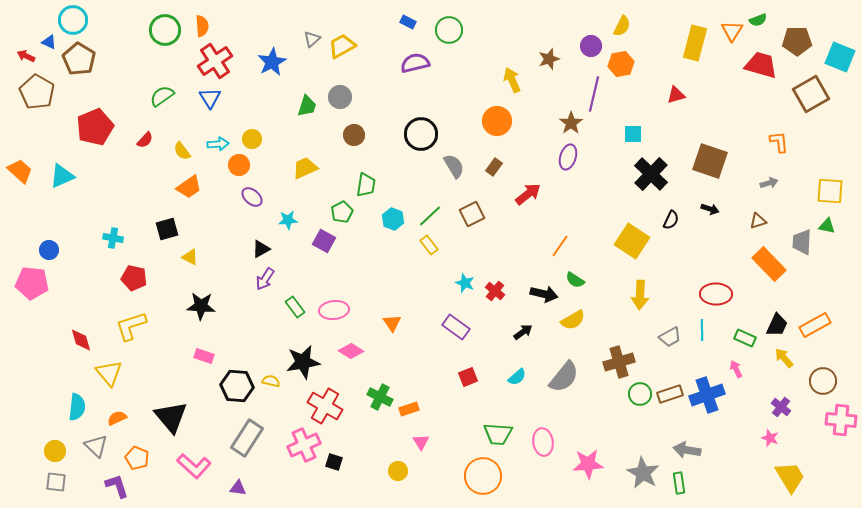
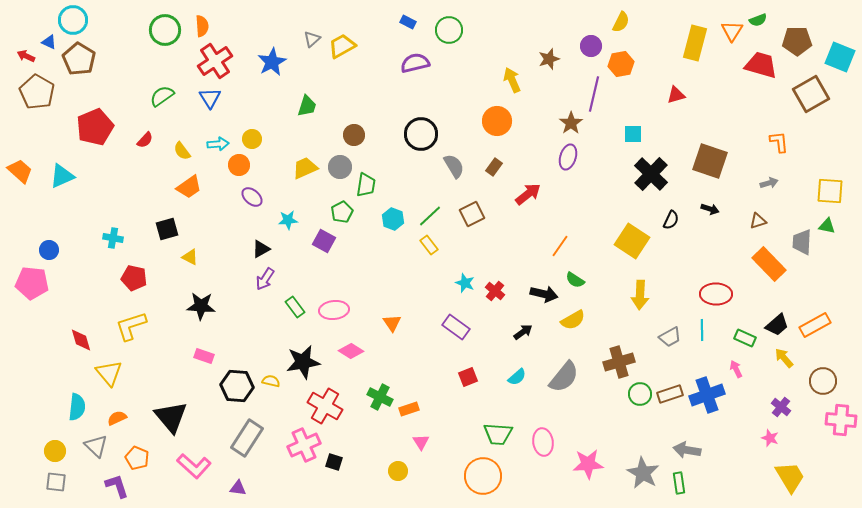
yellow semicircle at (622, 26): moved 1 px left, 4 px up
gray circle at (340, 97): moved 70 px down
black trapezoid at (777, 325): rotated 25 degrees clockwise
